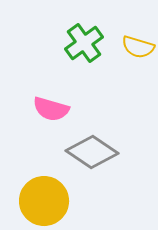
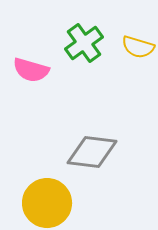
pink semicircle: moved 20 px left, 39 px up
gray diamond: rotated 27 degrees counterclockwise
yellow circle: moved 3 px right, 2 px down
